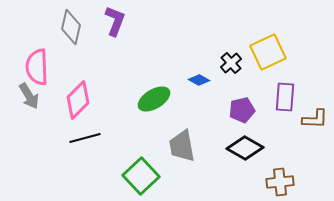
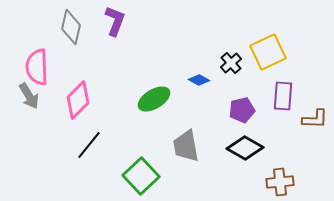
purple rectangle: moved 2 px left, 1 px up
black line: moved 4 px right, 7 px down; rotated 36 degrees counterclockwise
gray trapezoid: moved 4 px right
